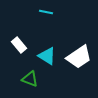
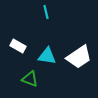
cyan line: rotated 64 degrees clockwise
white rectangle: moved 1 px left, 1 px down; rotated 21 degrees counterclockwise
cyan triangle: rotated 24 degrees counterclockwise
